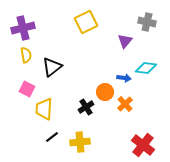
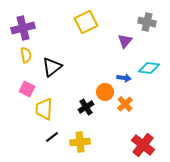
cyan diamond: moved 3 px right
